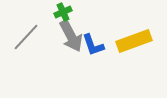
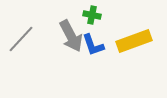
green cross: moved 29 px right, 3 px down; rotated 36 degrees clockwise
gray line: moved 5 px left, 2 px down
